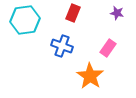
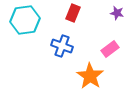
pink rectangle: moved 2 px right, 1 px down; rotated 18 degrees clockwise
